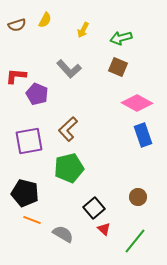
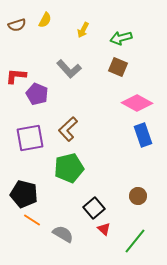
purple square: moved 1 px right, 3 px up
black pentagon: moved 1 px left, 1 px down
brown circle: moved 1 px up
orange line: rotated 12 degrees clockwise
